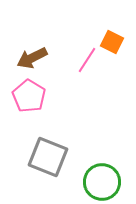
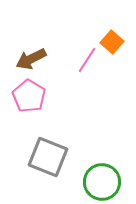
orange square: rotated 15 degrees clockwise
brown arrow: moved 1 px left, 1 px down
